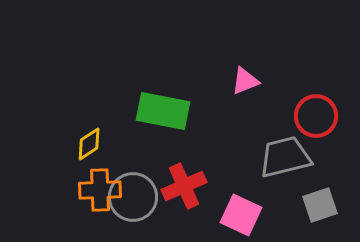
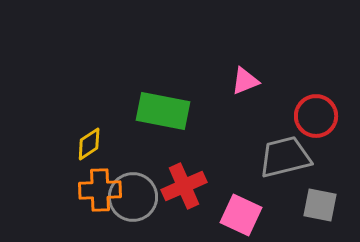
gray square: rotated 30 degrees clockwise
